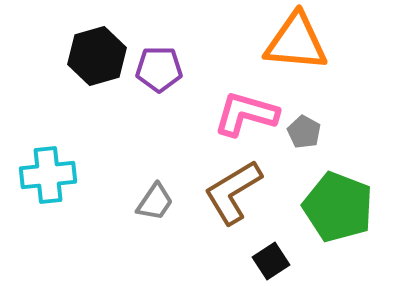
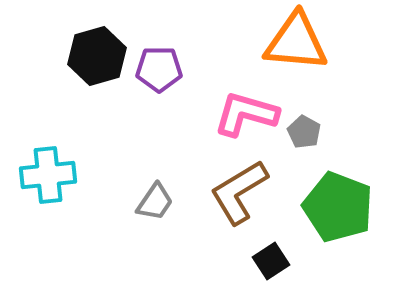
brown L-shape: moved 6 px right
